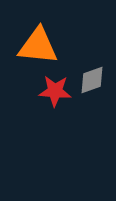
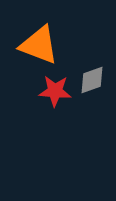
orange triangle: moved 1 px right, 1 px up; rotated 15 degrees clockwise
